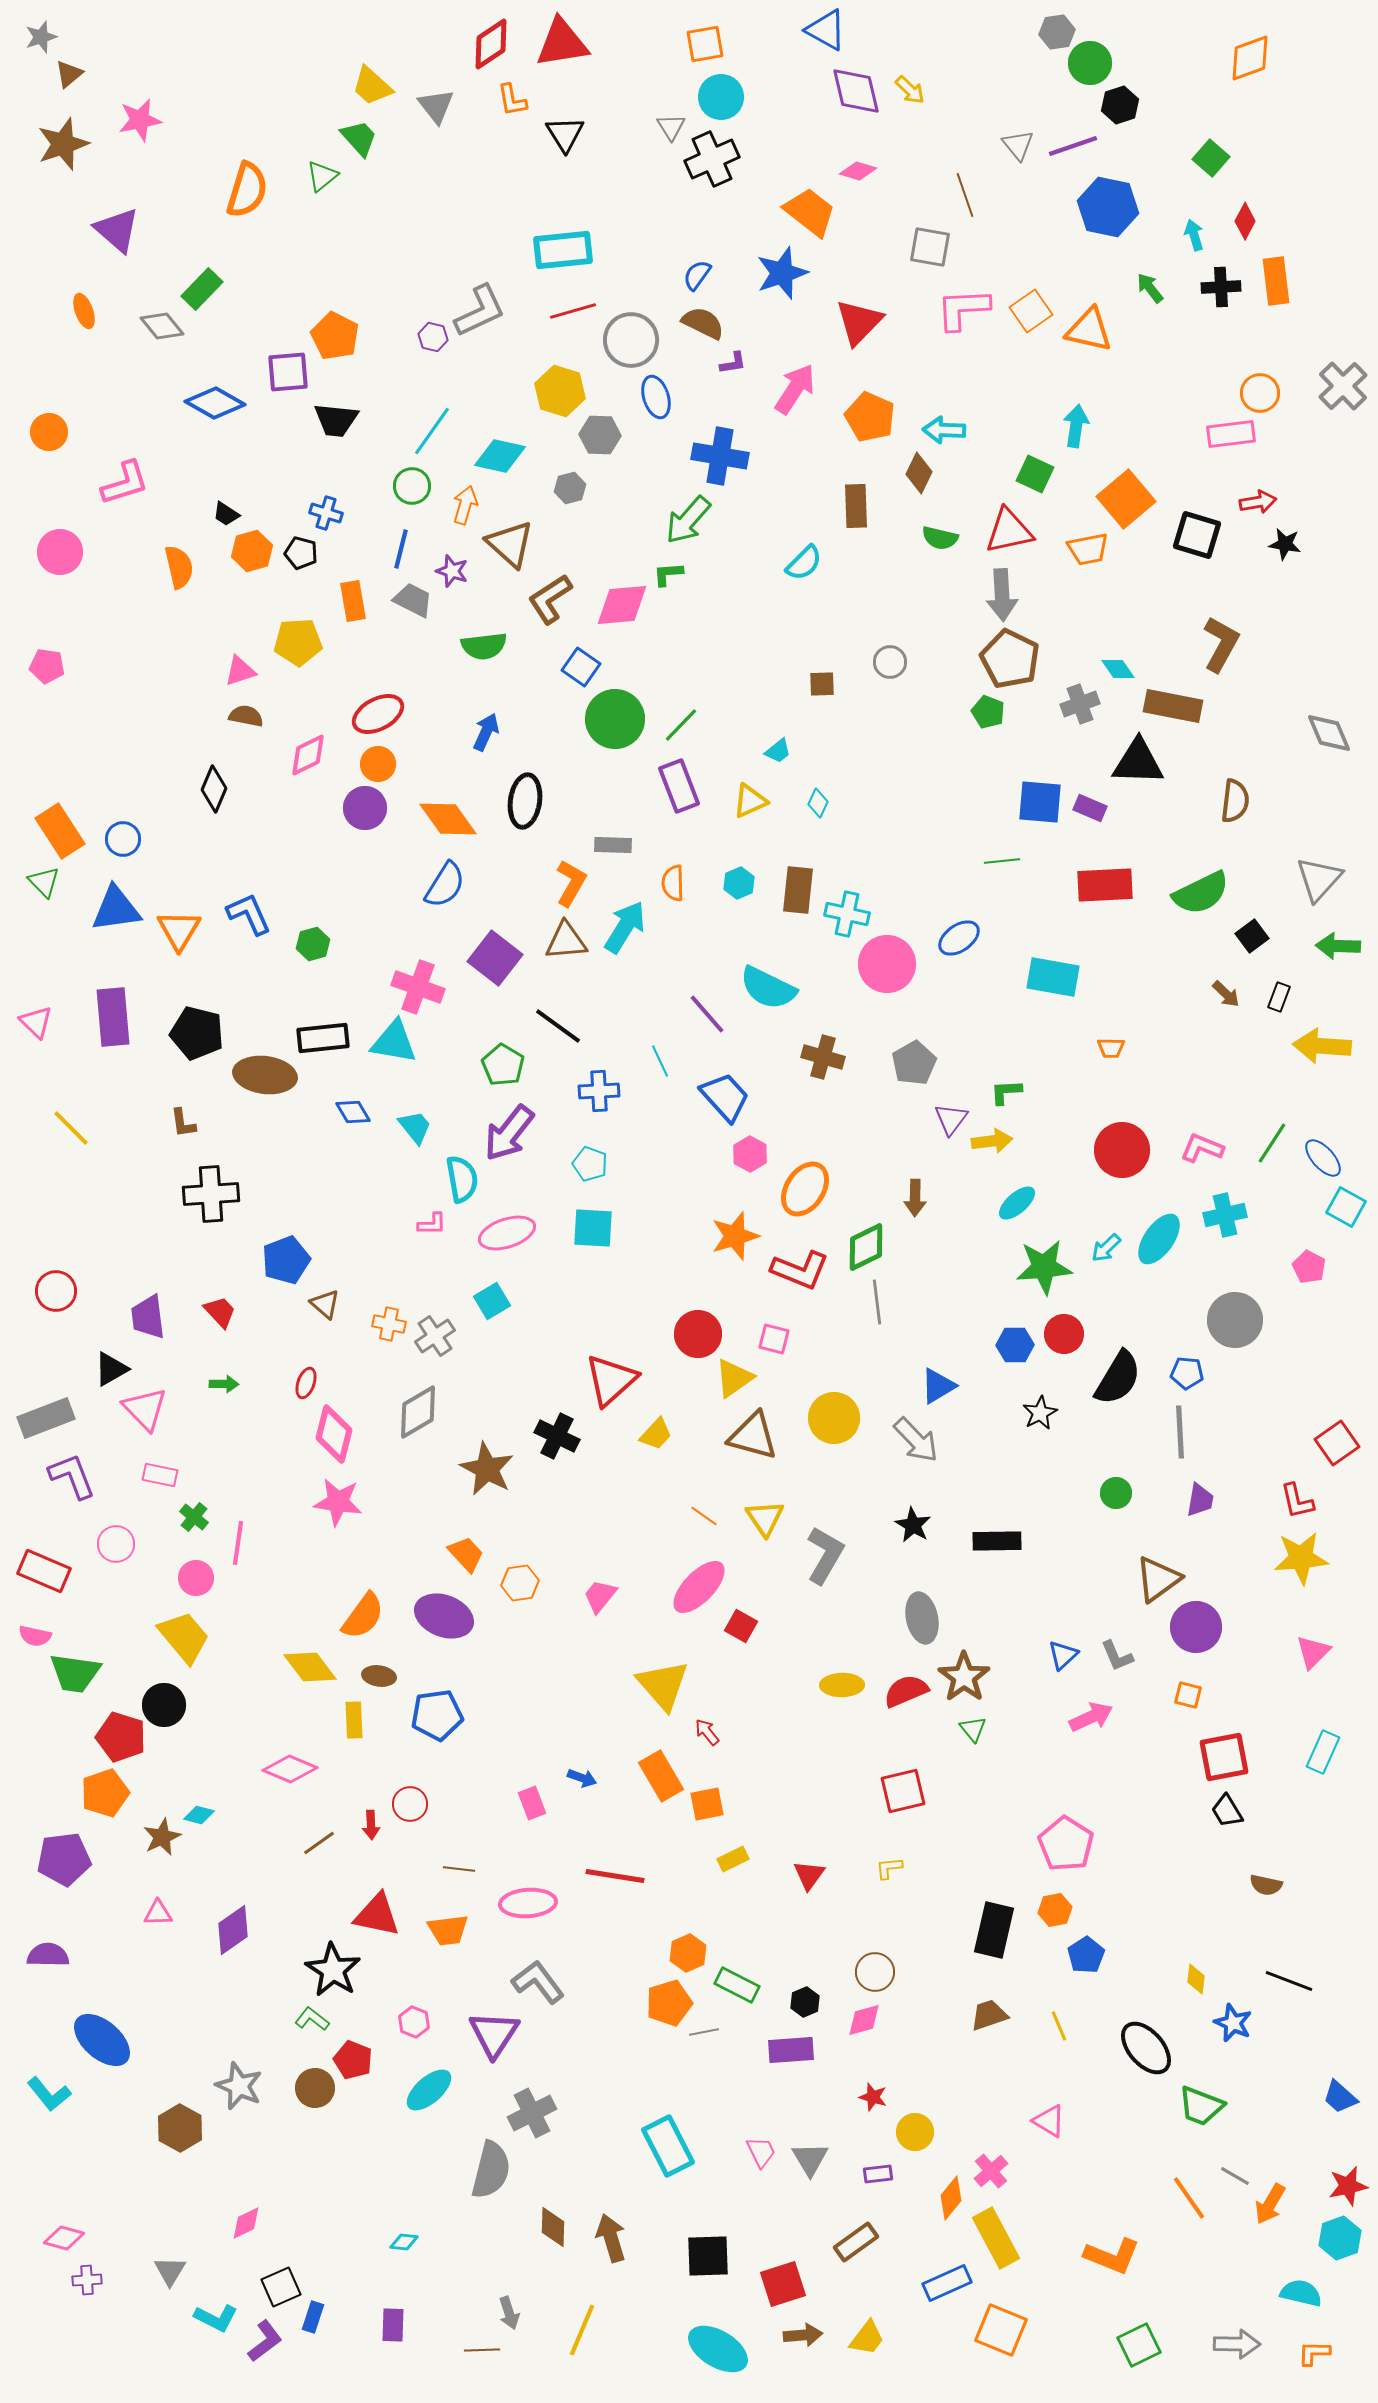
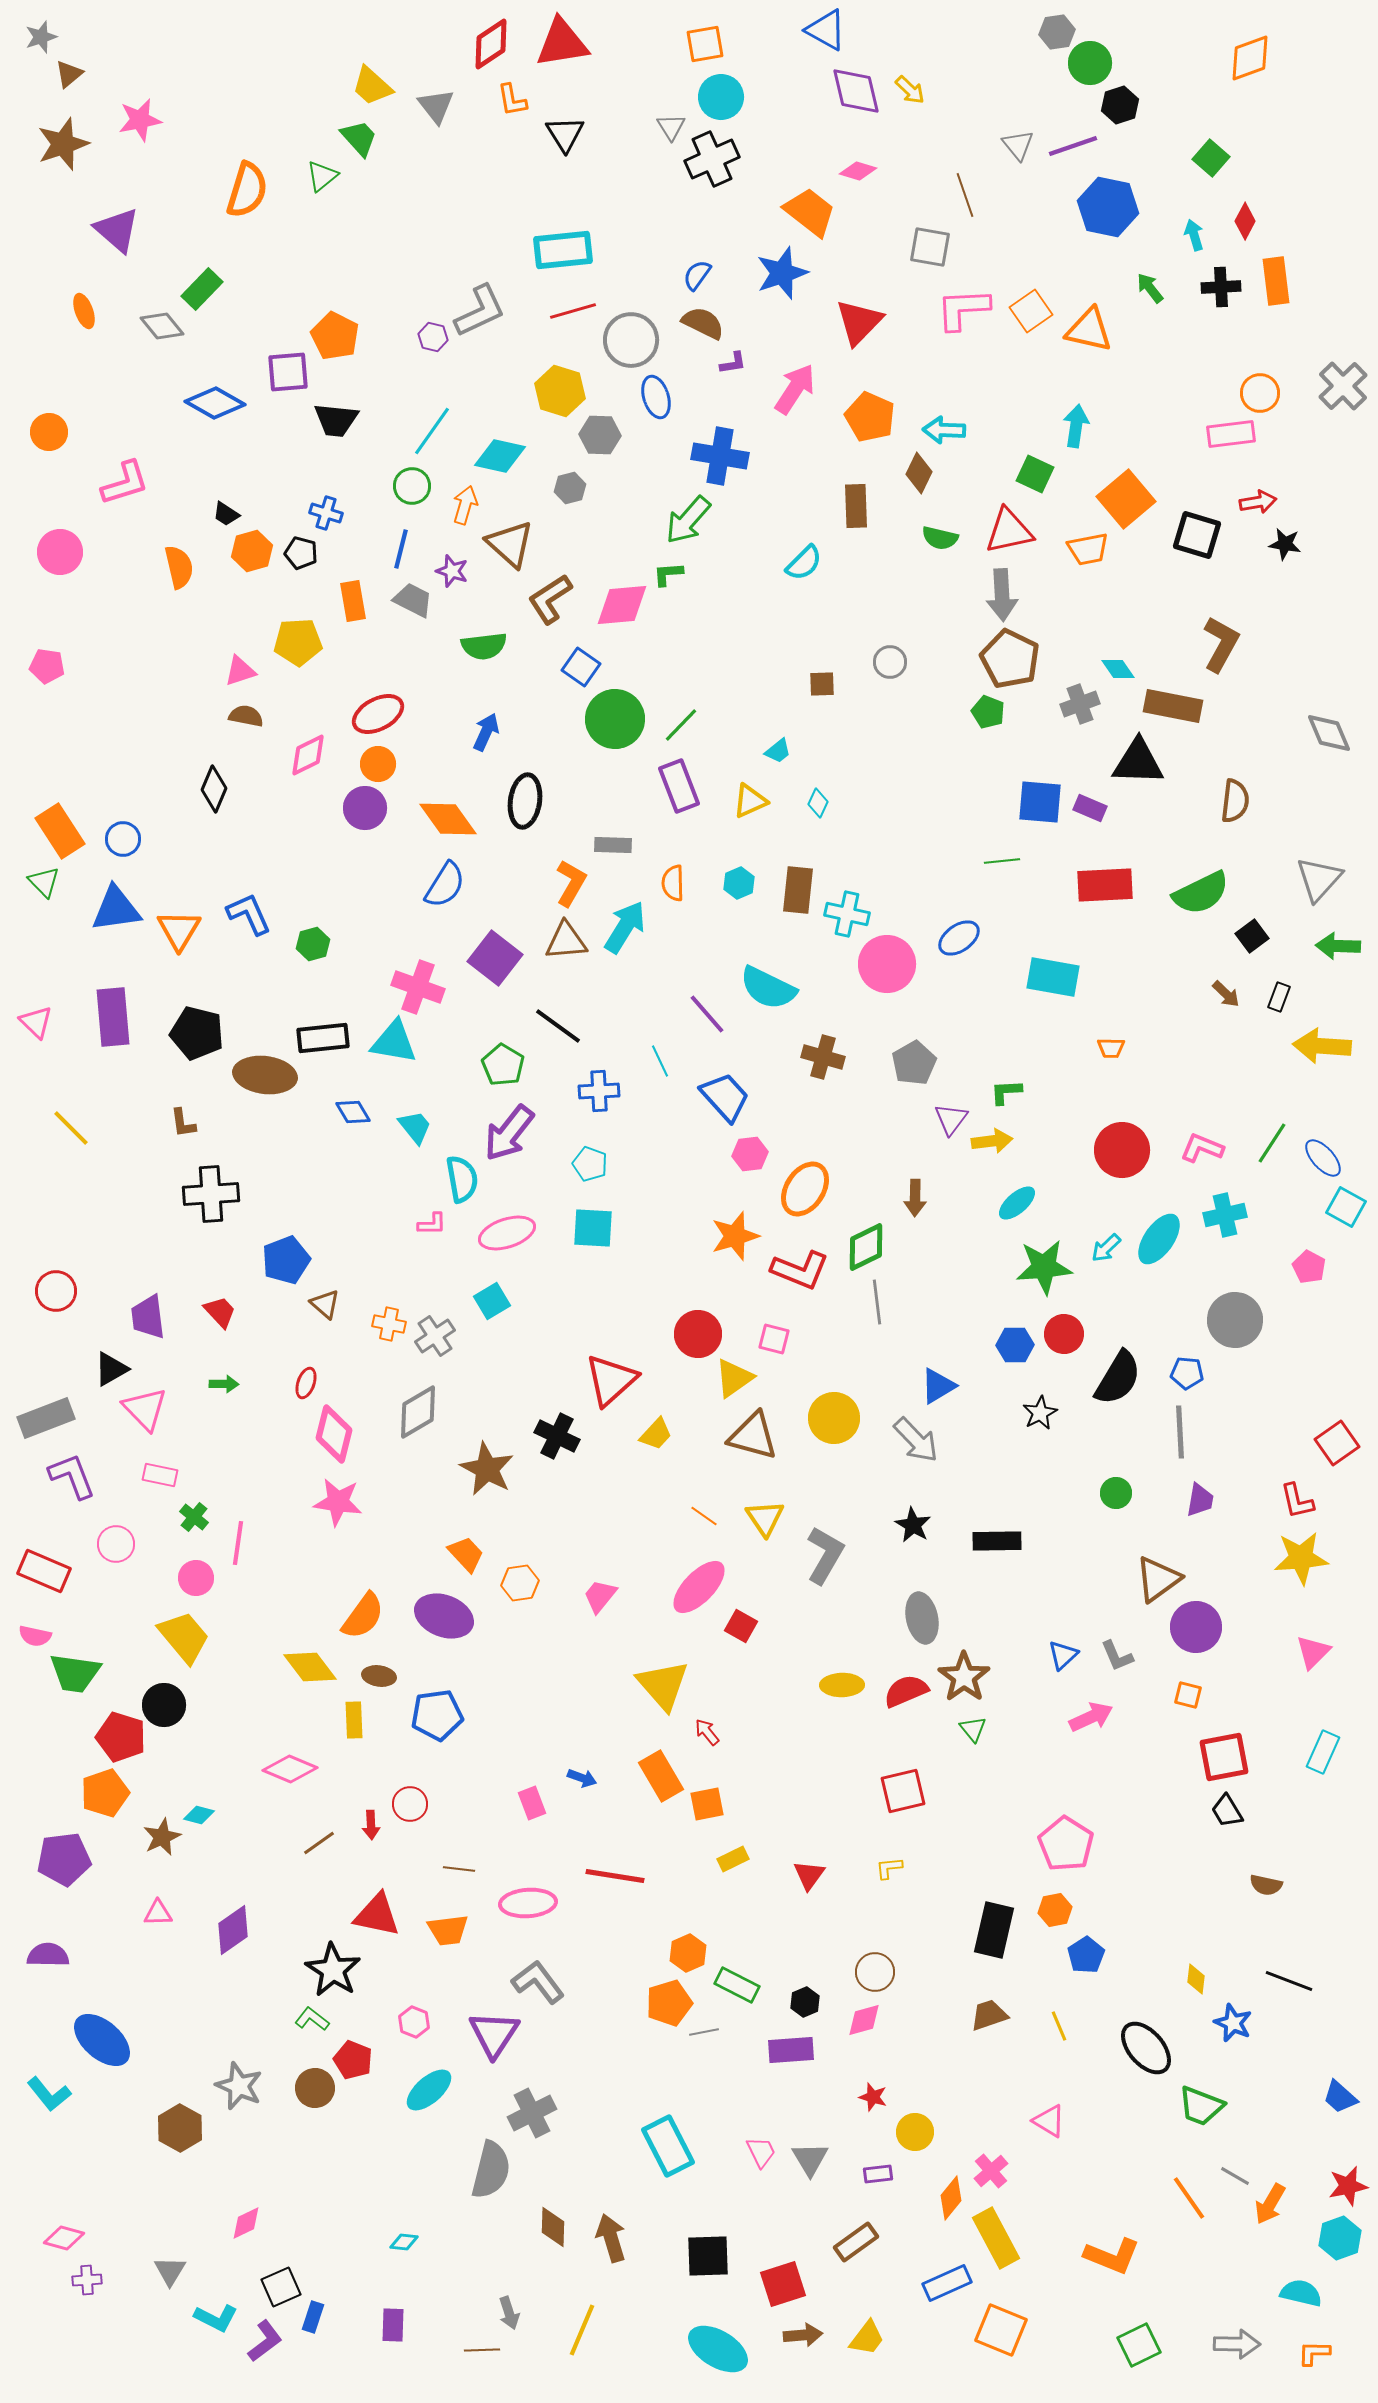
pink hexagon at (750, 1154): rotated 24 degrees clockwise
